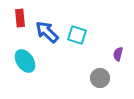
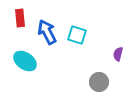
blue arrow: rotated 20 degrees clockwise
cyan ellipse: rotated 20 degrees counterclockwise
gray circle: moved 1 px left, 4 px down
